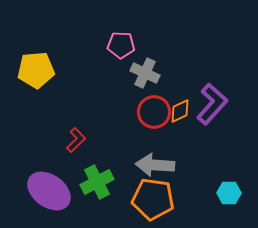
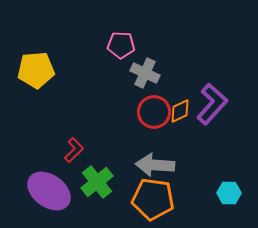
red L-shape: moved 2 px left, 10 px down
green cross: rotated 12 degrees counterclockwise
